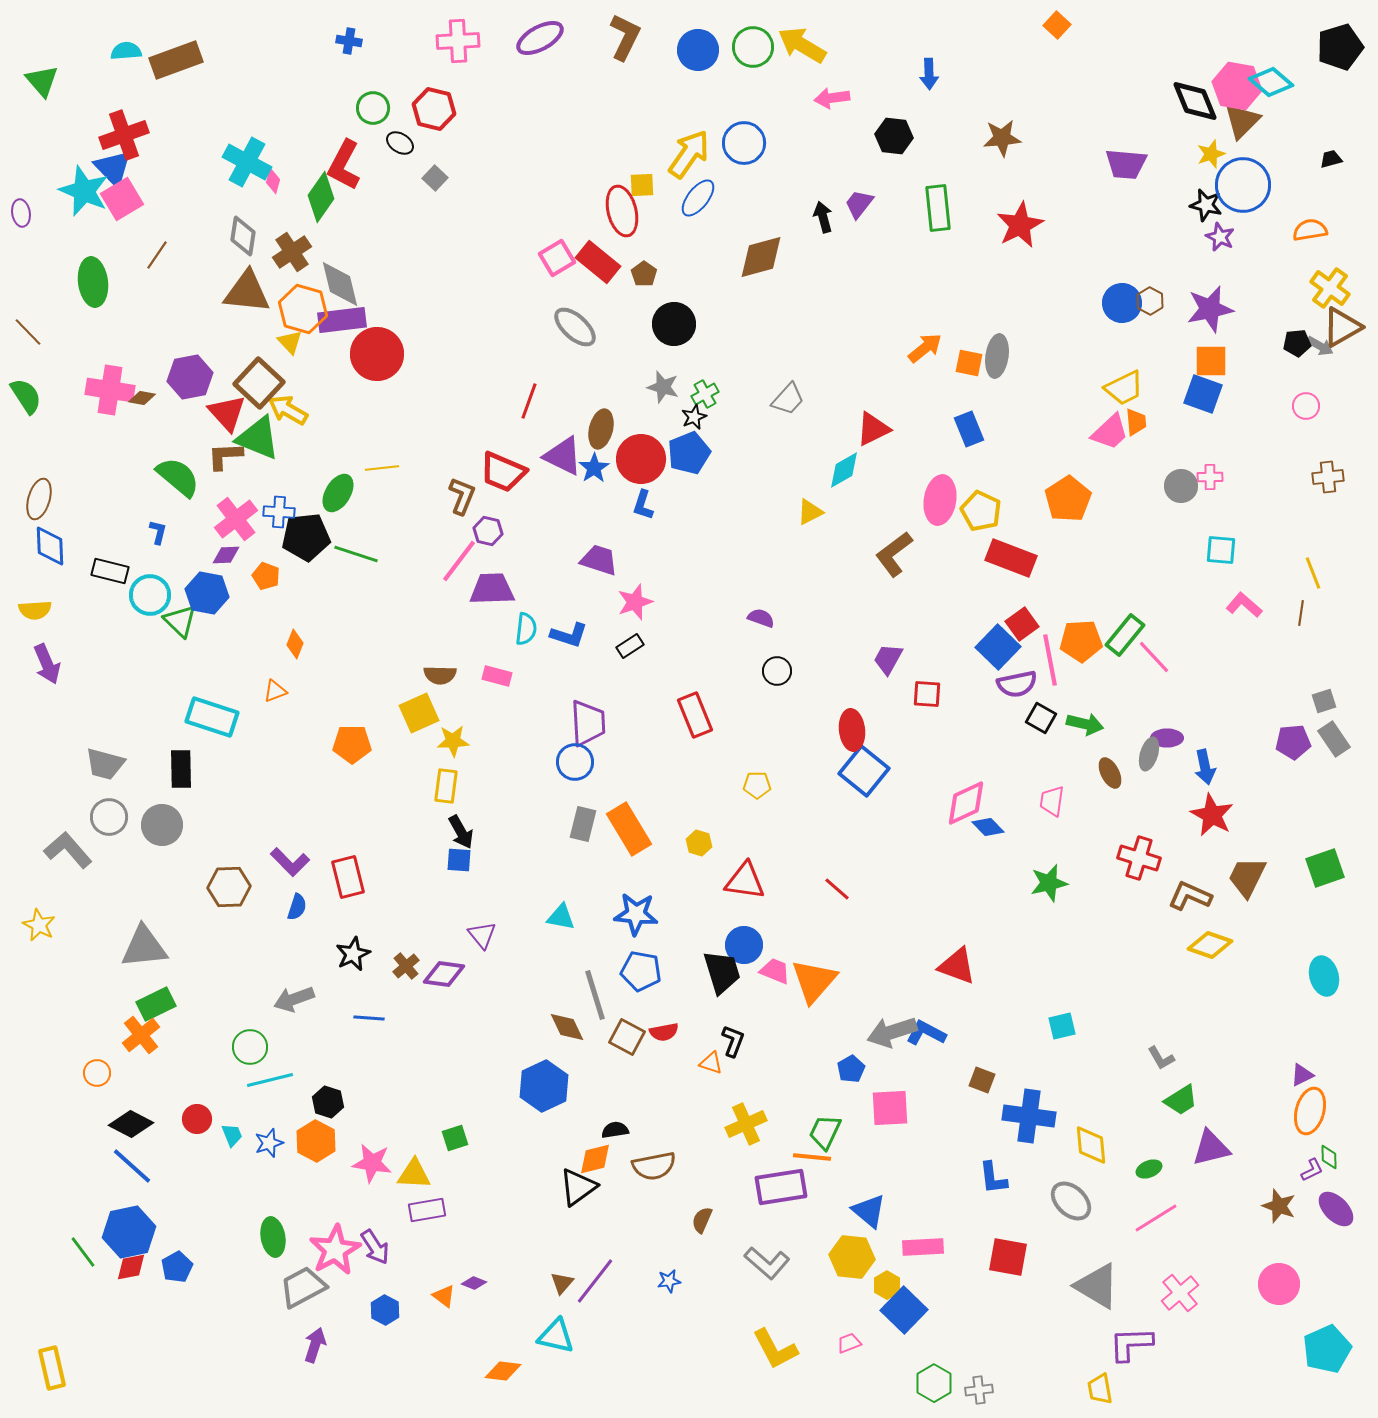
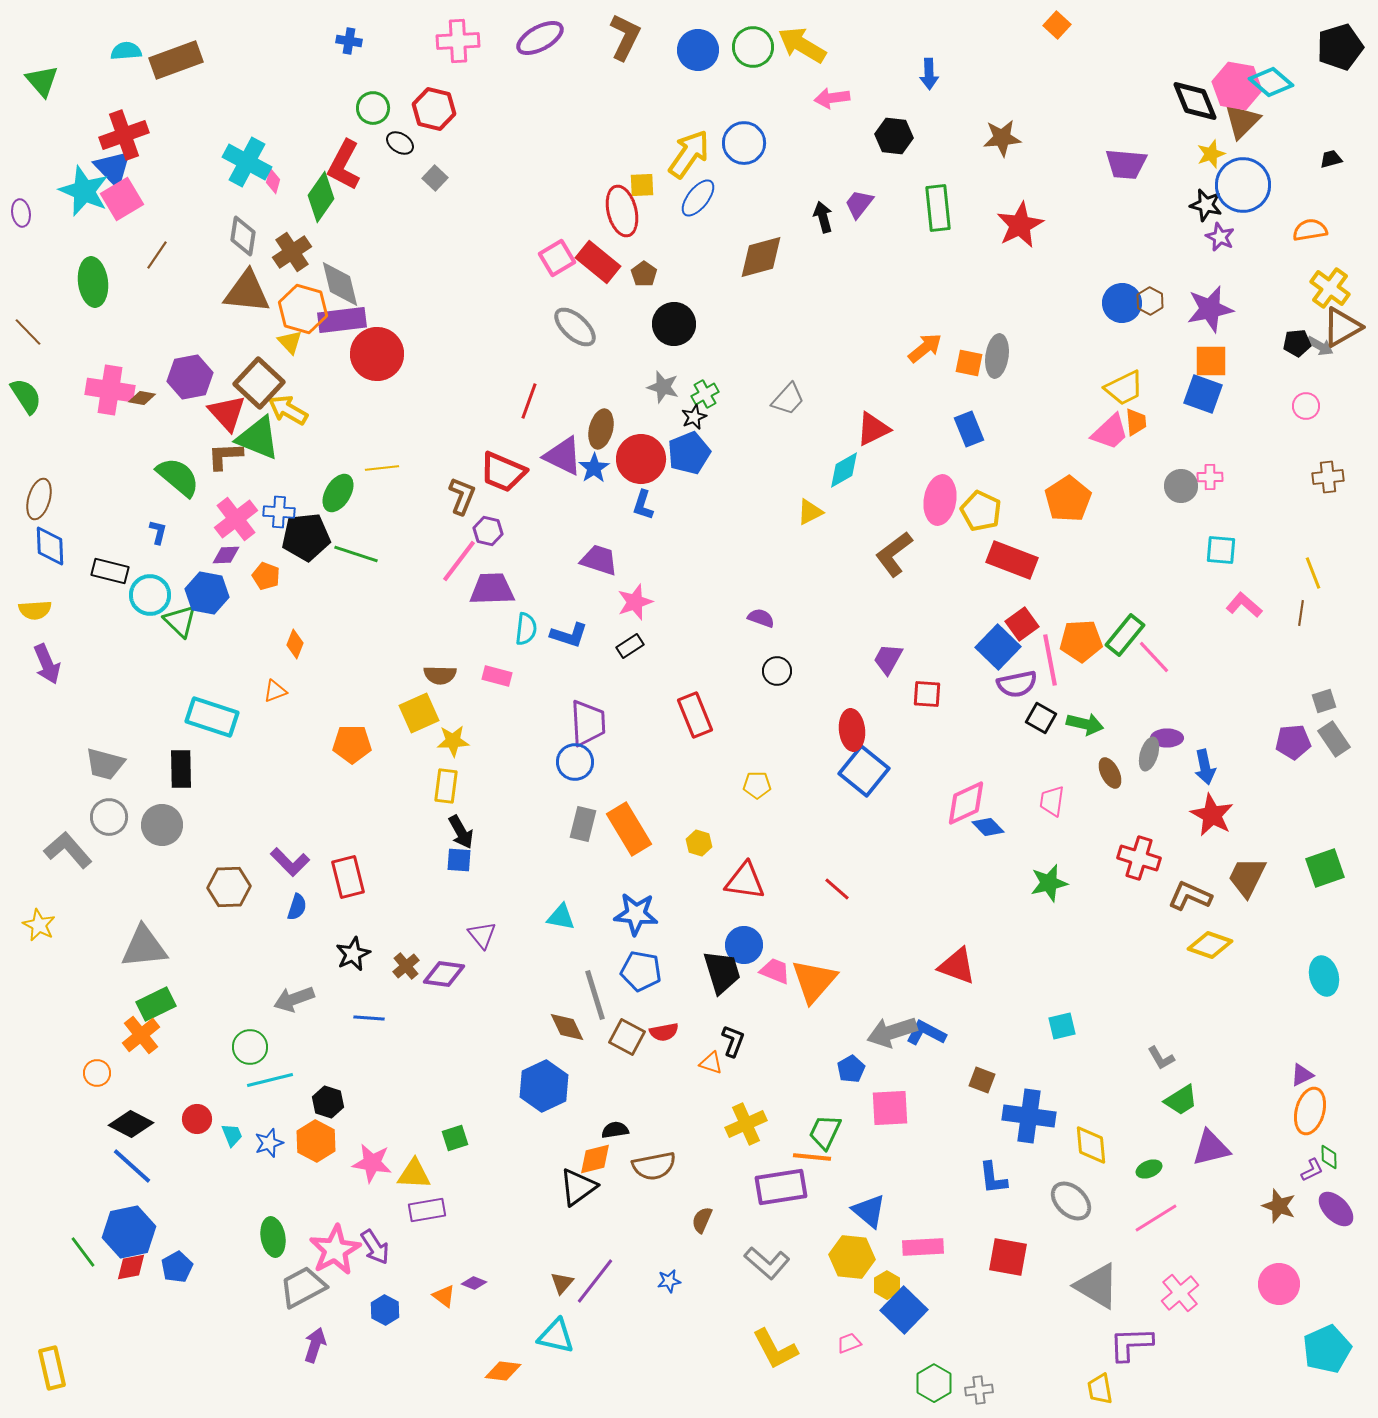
red rectangle at (1011, 558): moved 1 px right, 2 px down
